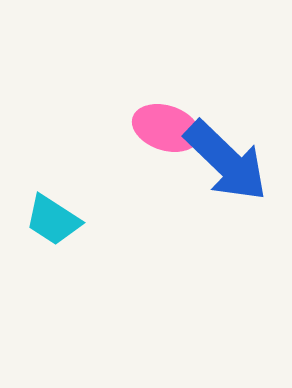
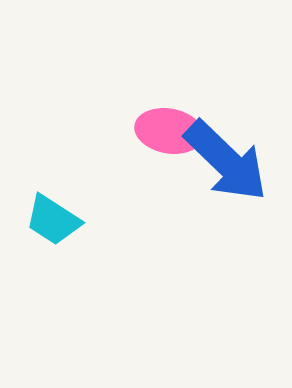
pink ellipse: moved 3 px right, 3 px down; rotated 8 degrees counterclockwise
